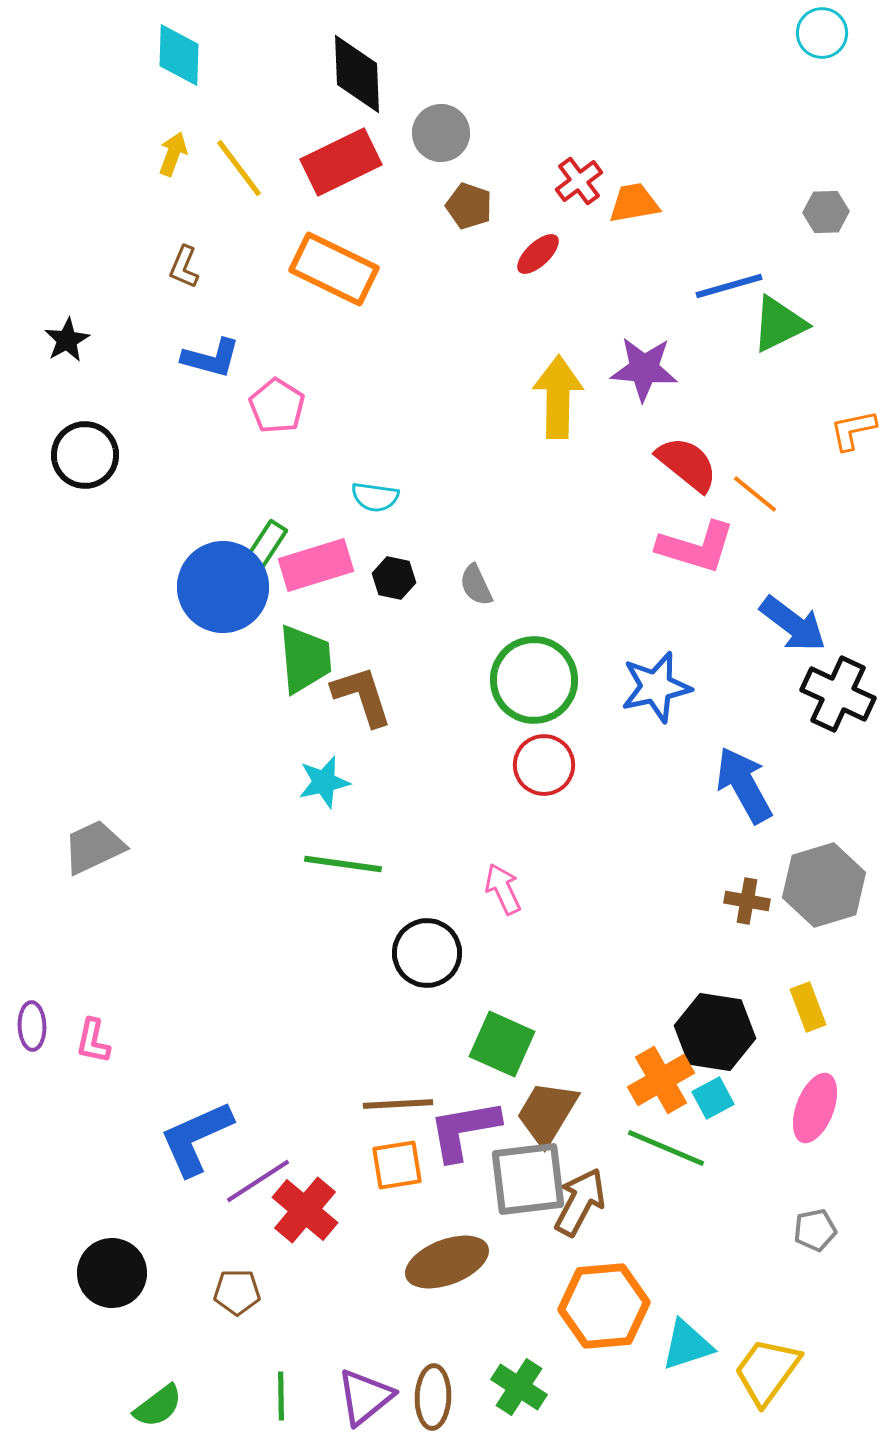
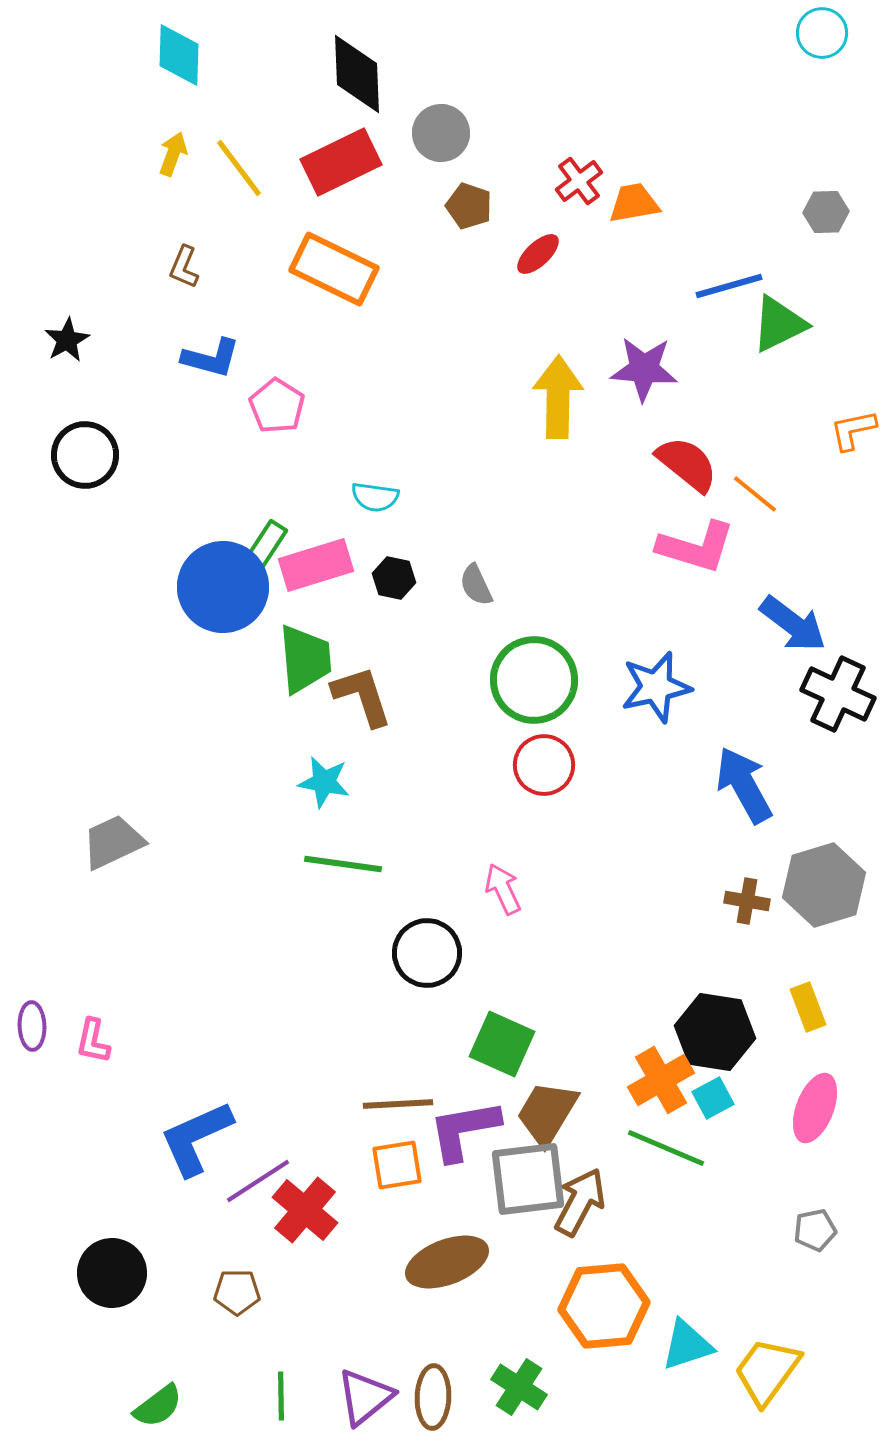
cyan star at (324, 782): rotated 24 degrees clockwise
gray trapezoid at (94, 847): moved 19 px right, 5 px up
